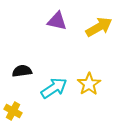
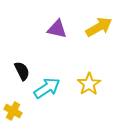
purple triangle: moved 8 px down
black semicircle: rotated 72 degrees clockwise
cyan arrow: moved 7 px left
